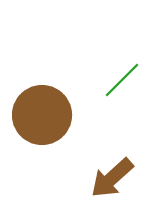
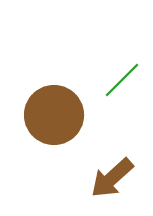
brown circle: moved 12 px right
